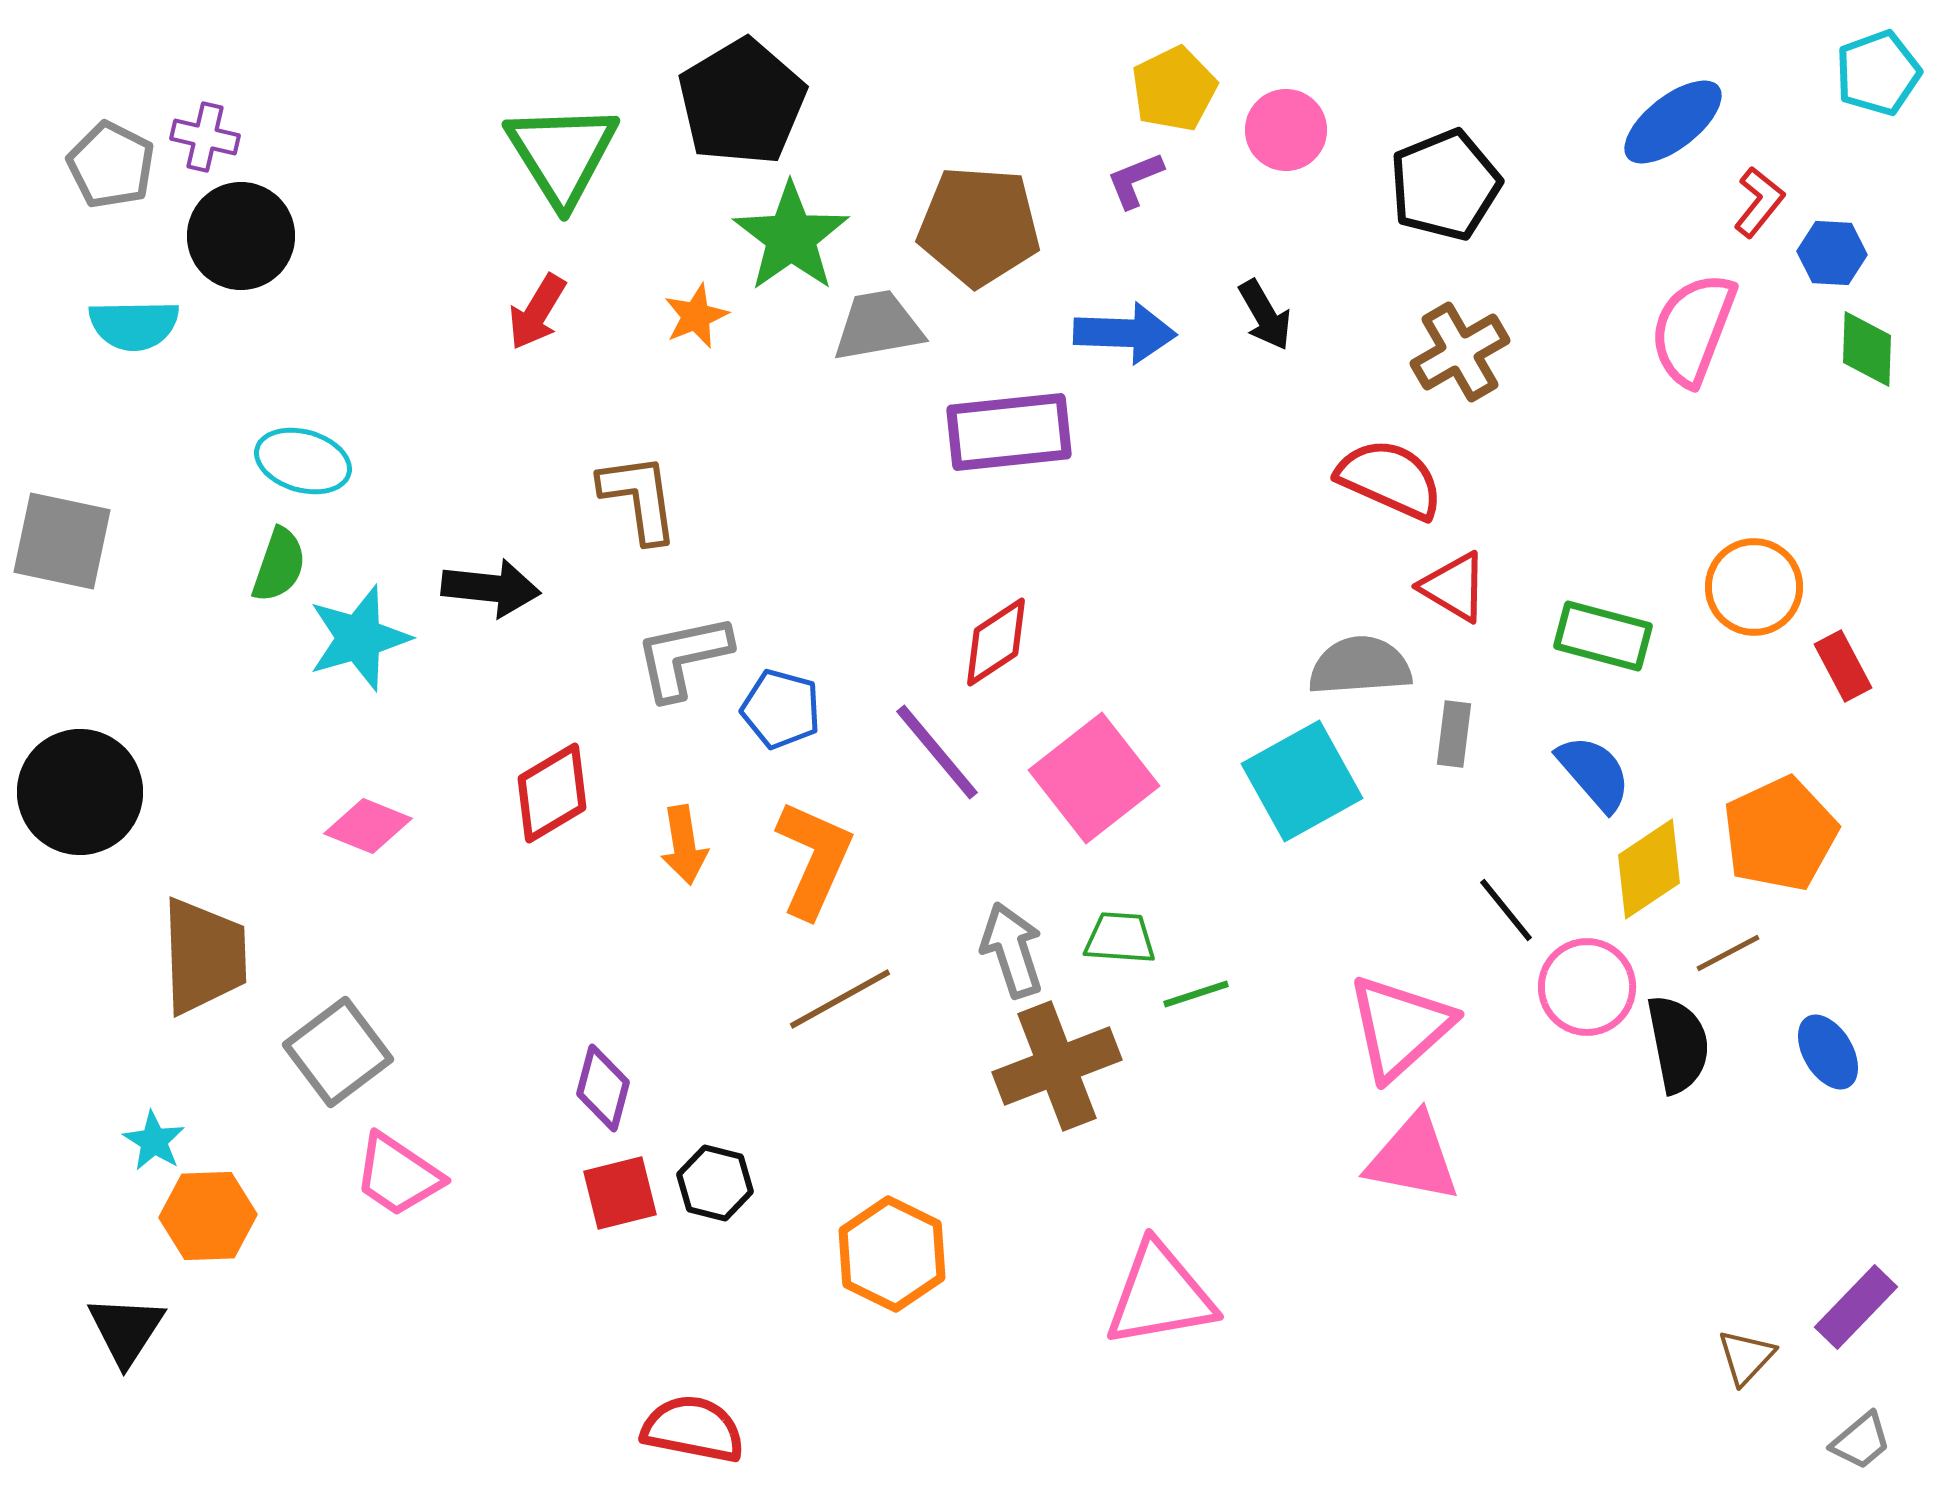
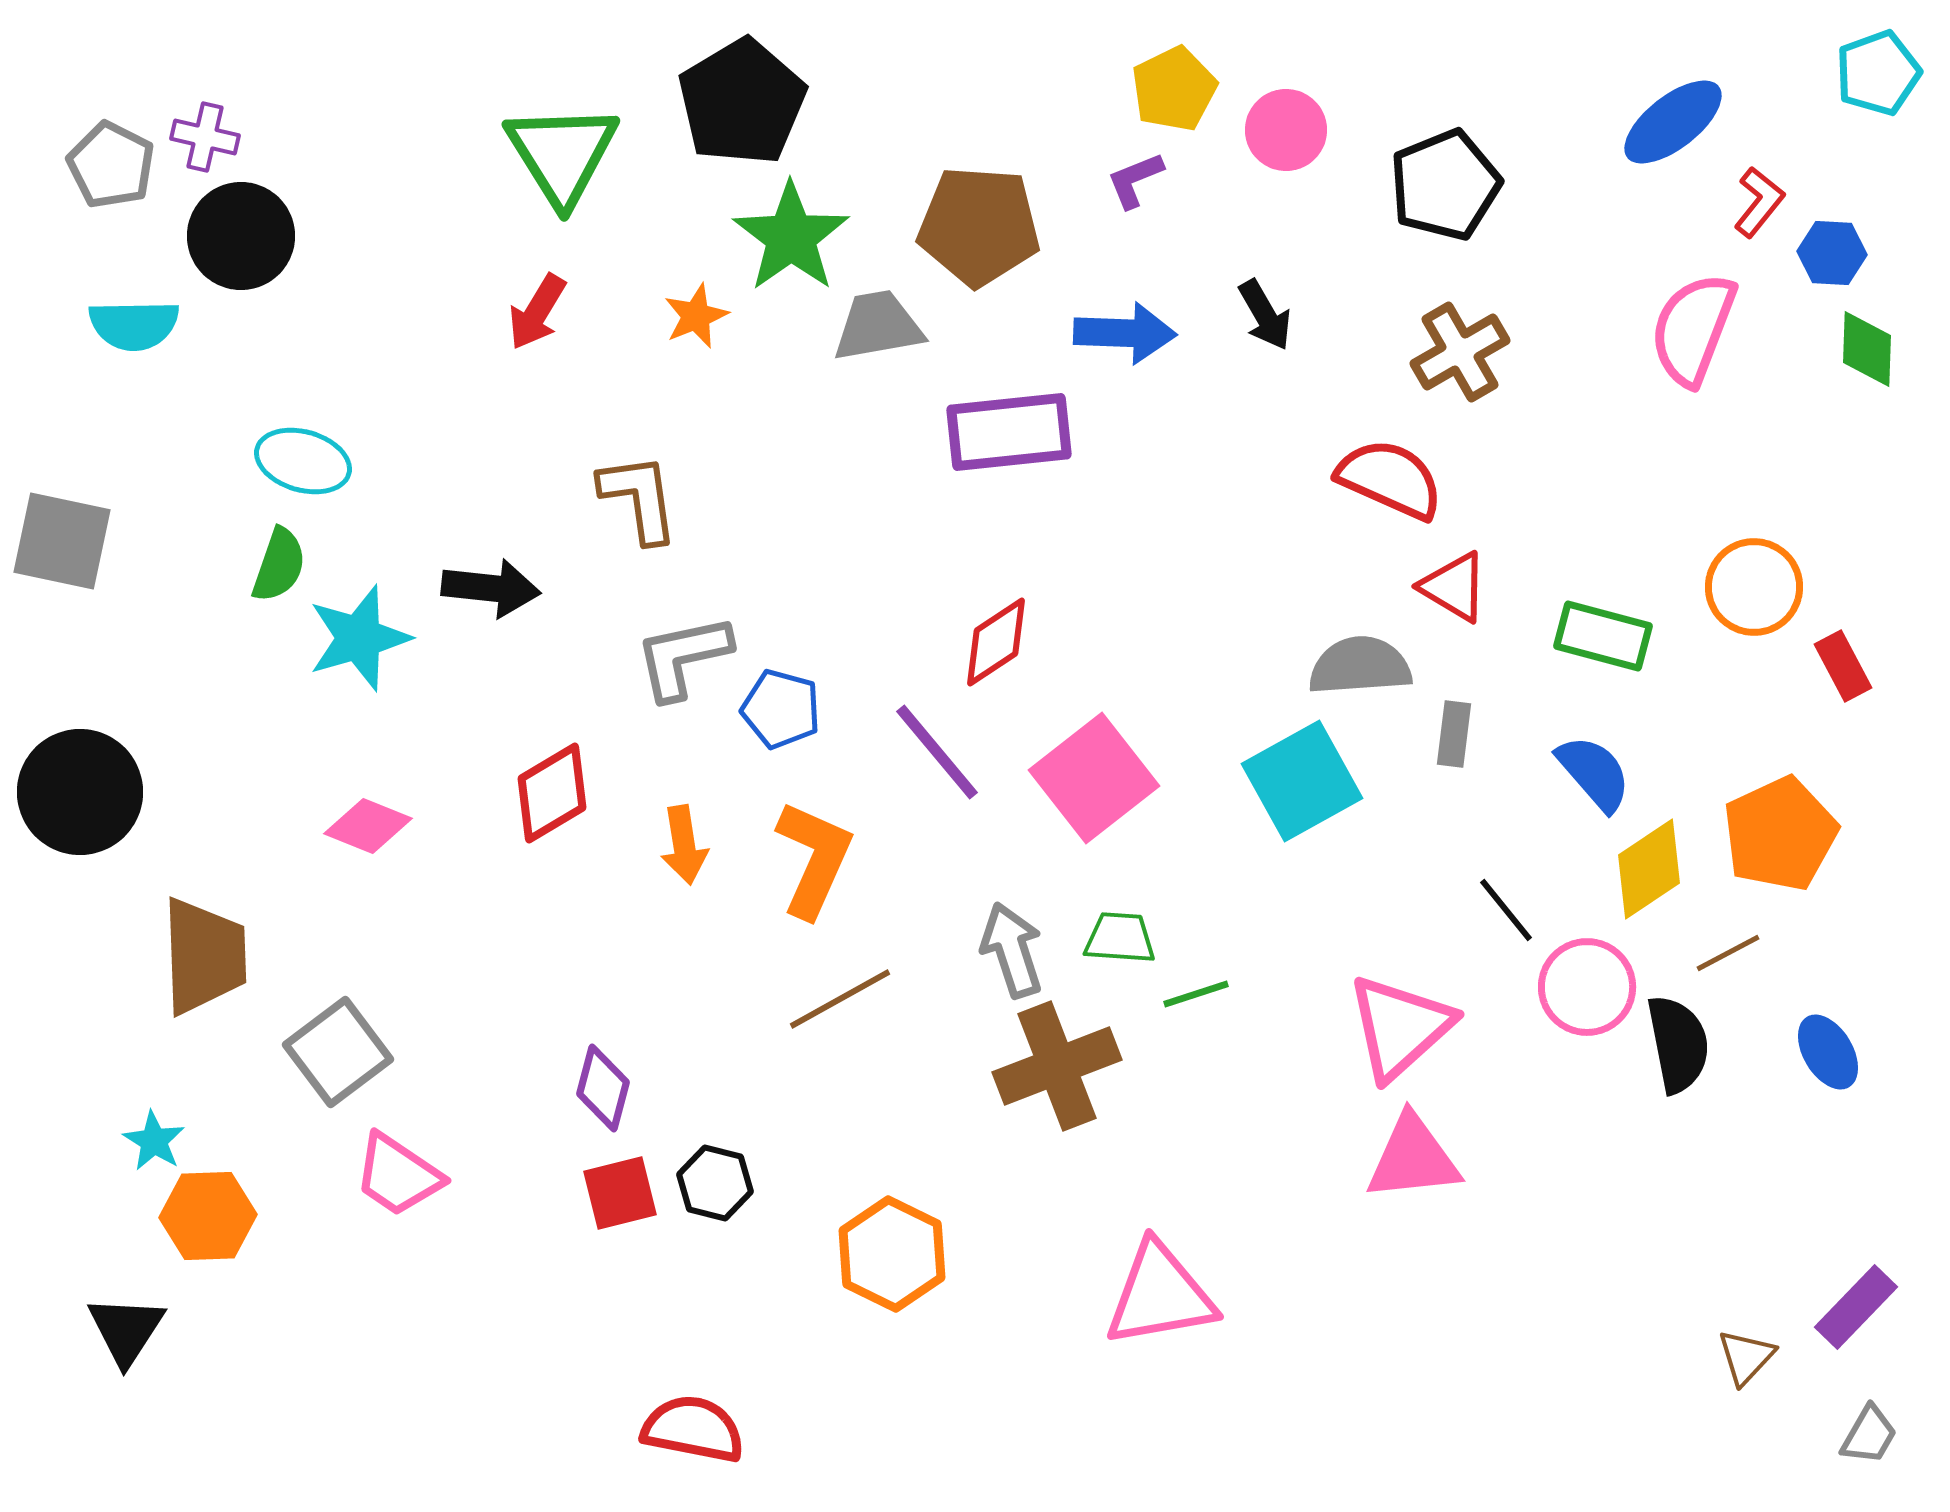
pink triangle at (1413, 1158): rotated 17 degrees counterclockwise
gray trapezoid at (1861, 1441): moved 8 px right, 6 px up; rotated 20 degrees counterclockwise
